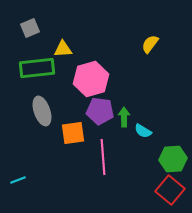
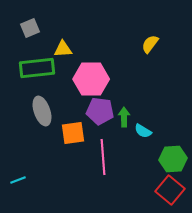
pink hexagon: rotated 16 degrees clockwise
